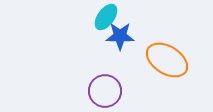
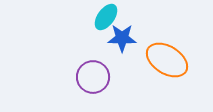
blue star: moved 2 px right, 2 px down
purple circle: moved 12 px left, 14 px up
